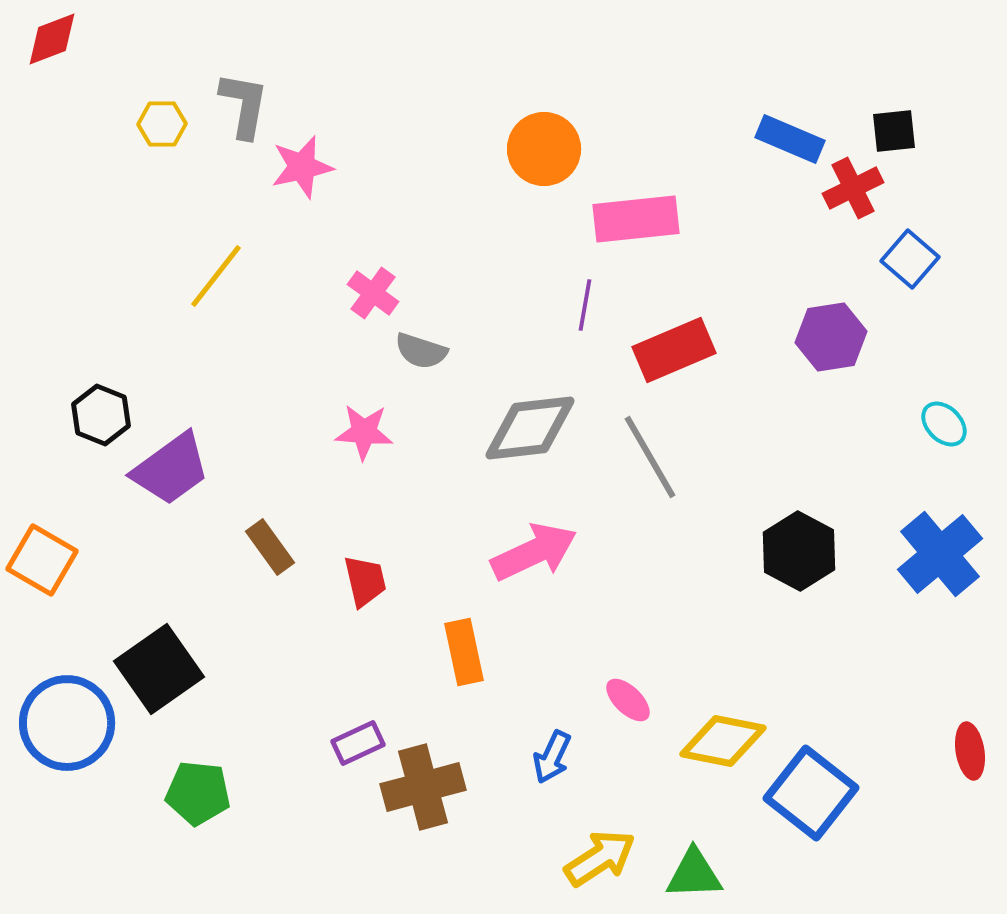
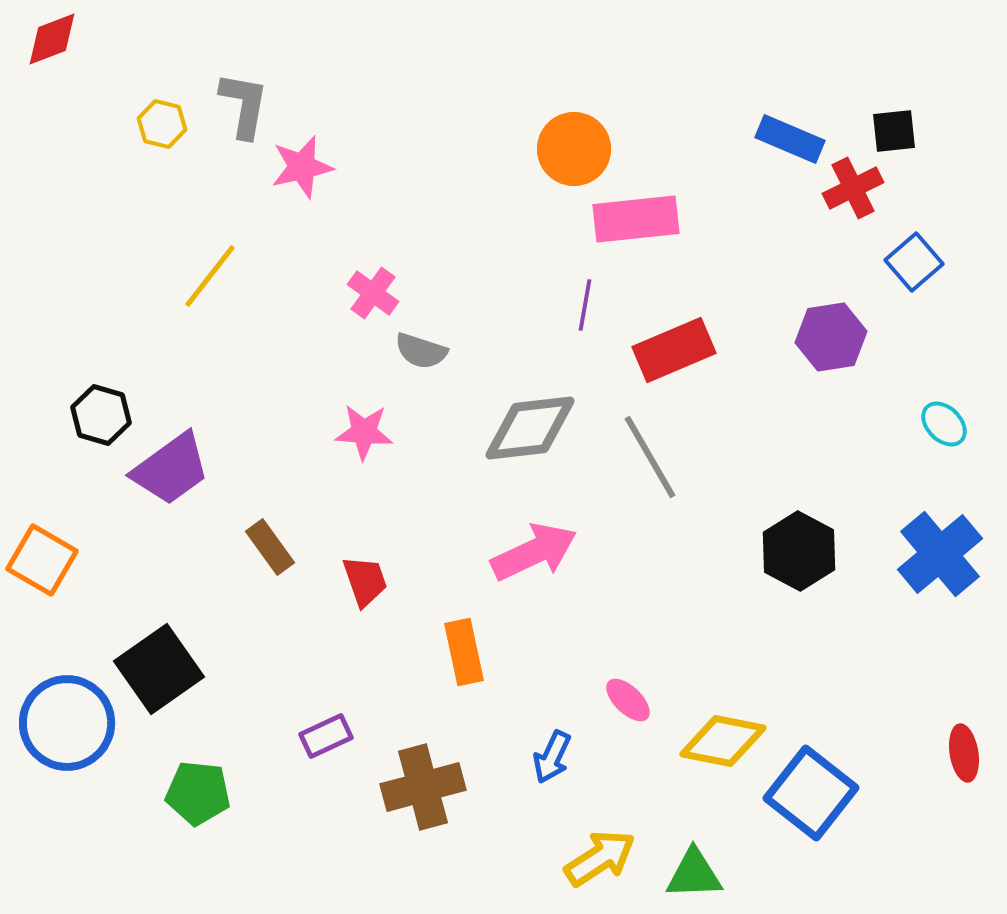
yellow hexagon at (162, 124): rotated 15 degrees clockwise
orange circle at (544, 149): moved 30 px right
blue square at (910, 259): moved 4 px right, 3 px down; rotated 8 degrees clockwise
yellow line at (216, 276): moved 6 px left
black hexagon at (101, 415): rotated 6 degrees counterclockwise
red trapezoid at (365, 581): rotated 6 degrees counterclockwise
purple rectangle at (358, 743): moved 32 px left, 7 px up
red ellipse at (970, 751): moved 6 px left, 2 px down
